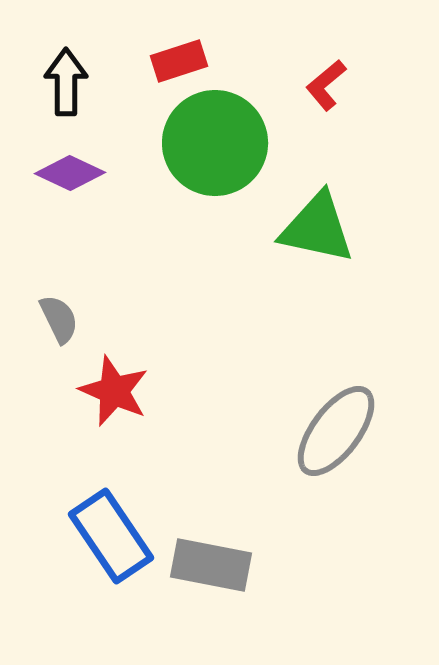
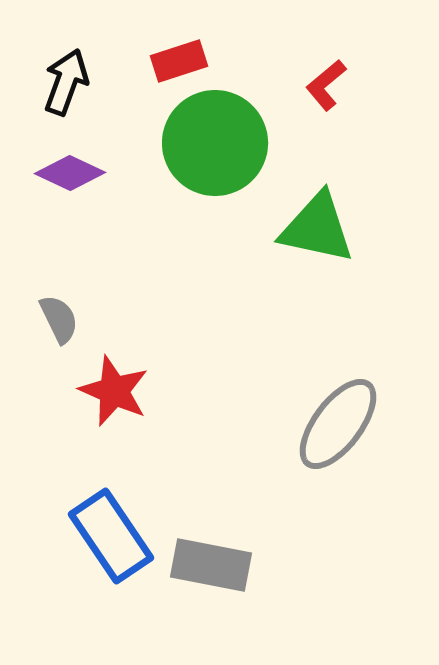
black arrow: rotated 20 degrees clockwise
gray ellipse: moved 2 px right, 7 px up
